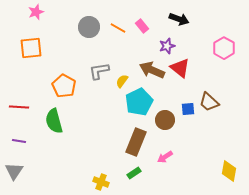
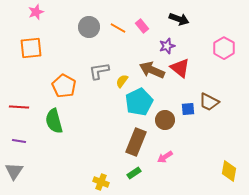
brown trapezoid: rotated 15 degrees counterclockwise
